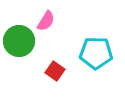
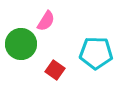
green circle: moved 2 px right, 3 px down
red square: moved 1 px up
